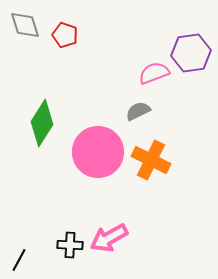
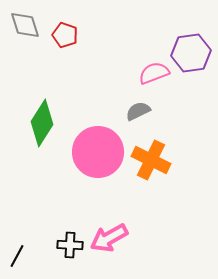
black line: moved 2 px left, 4 px up
